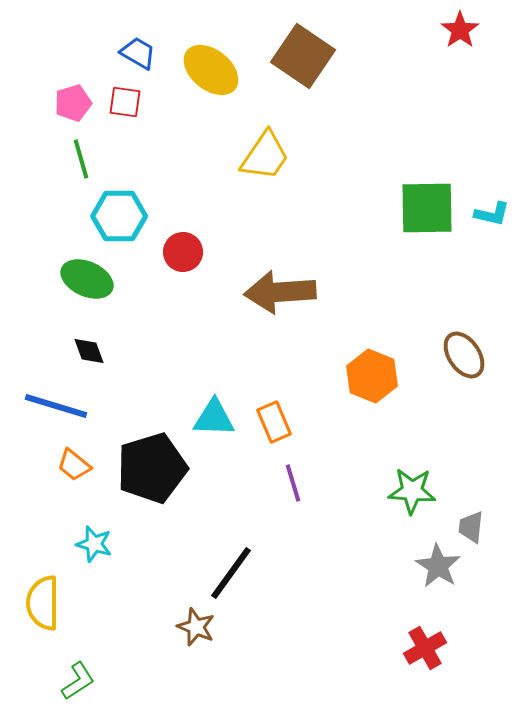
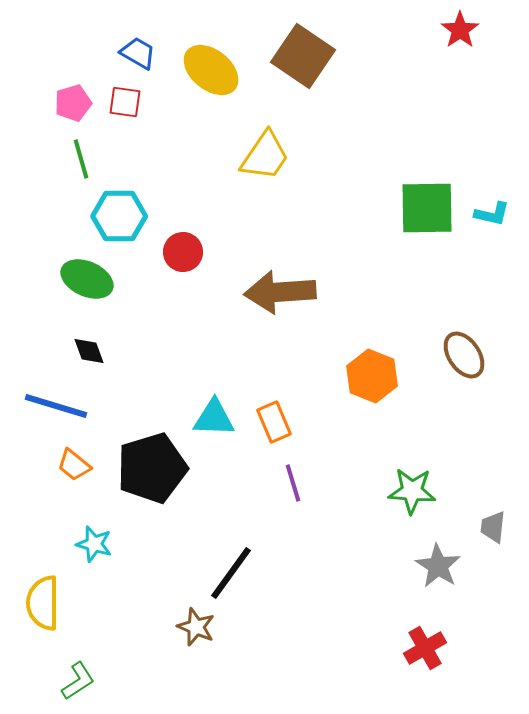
gray trapezoid: moved 22 px right
